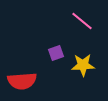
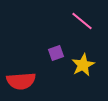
yellow star: rotated 25 degrees counterclockwise
red semicircle: moved 1 px left
